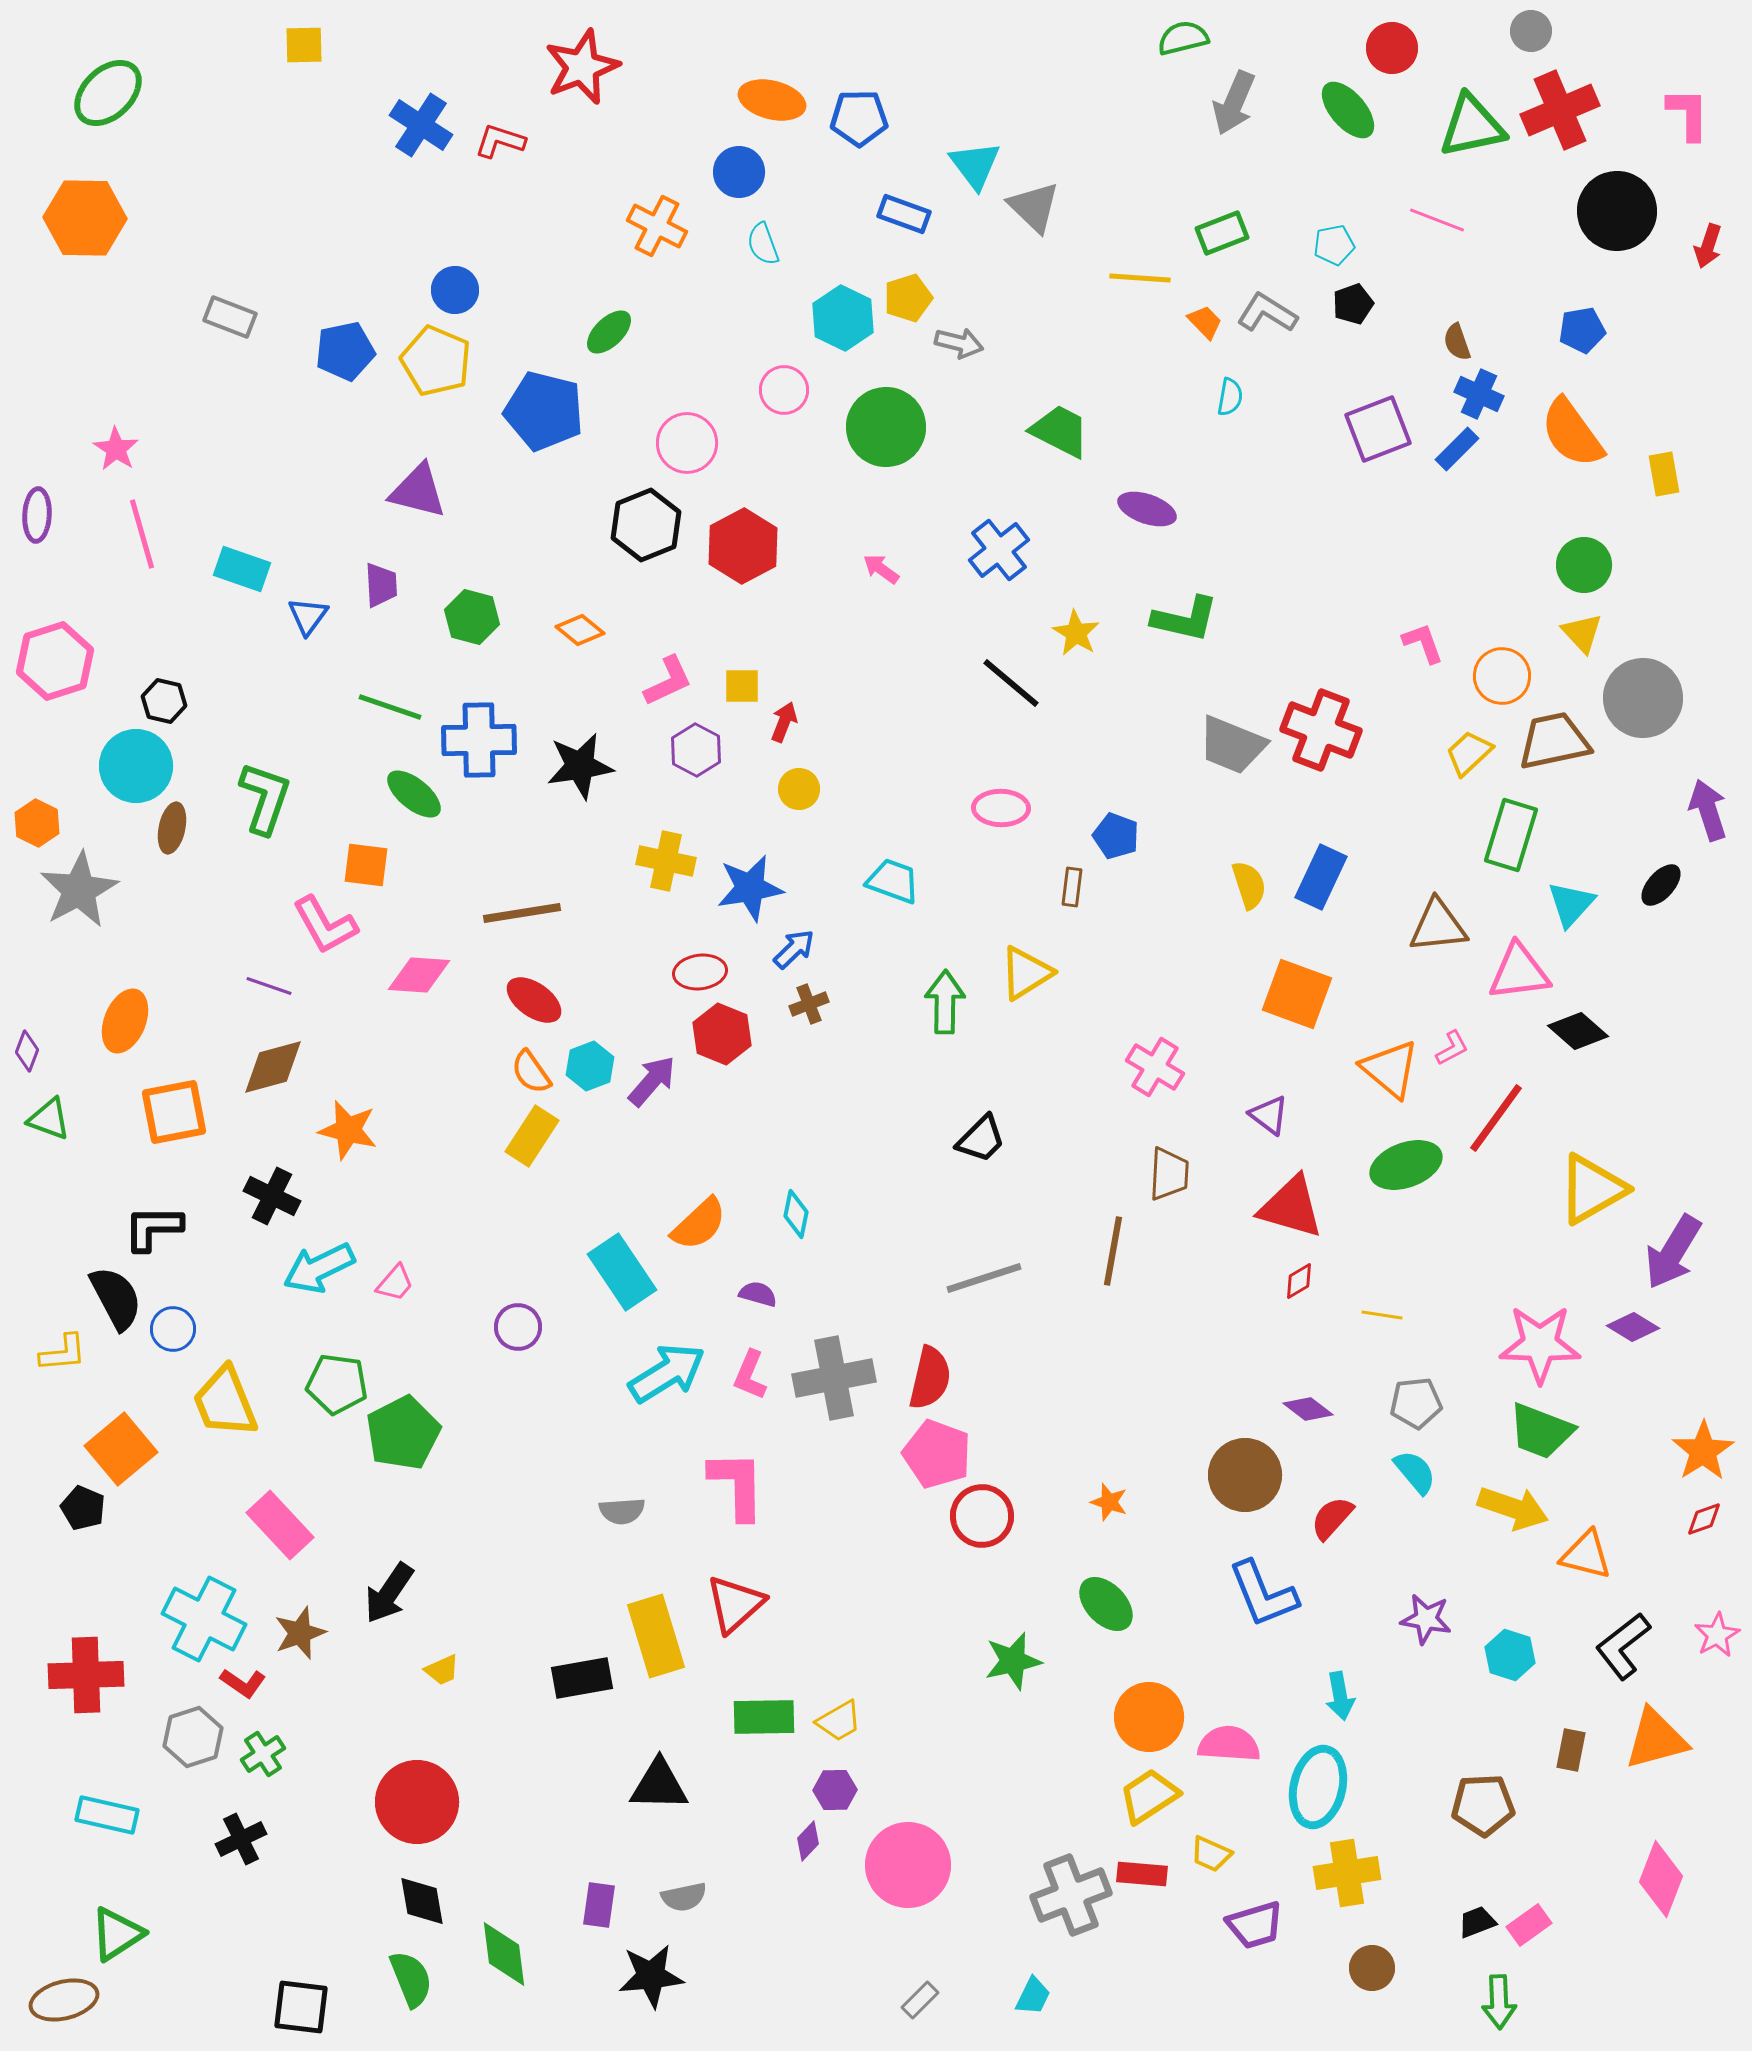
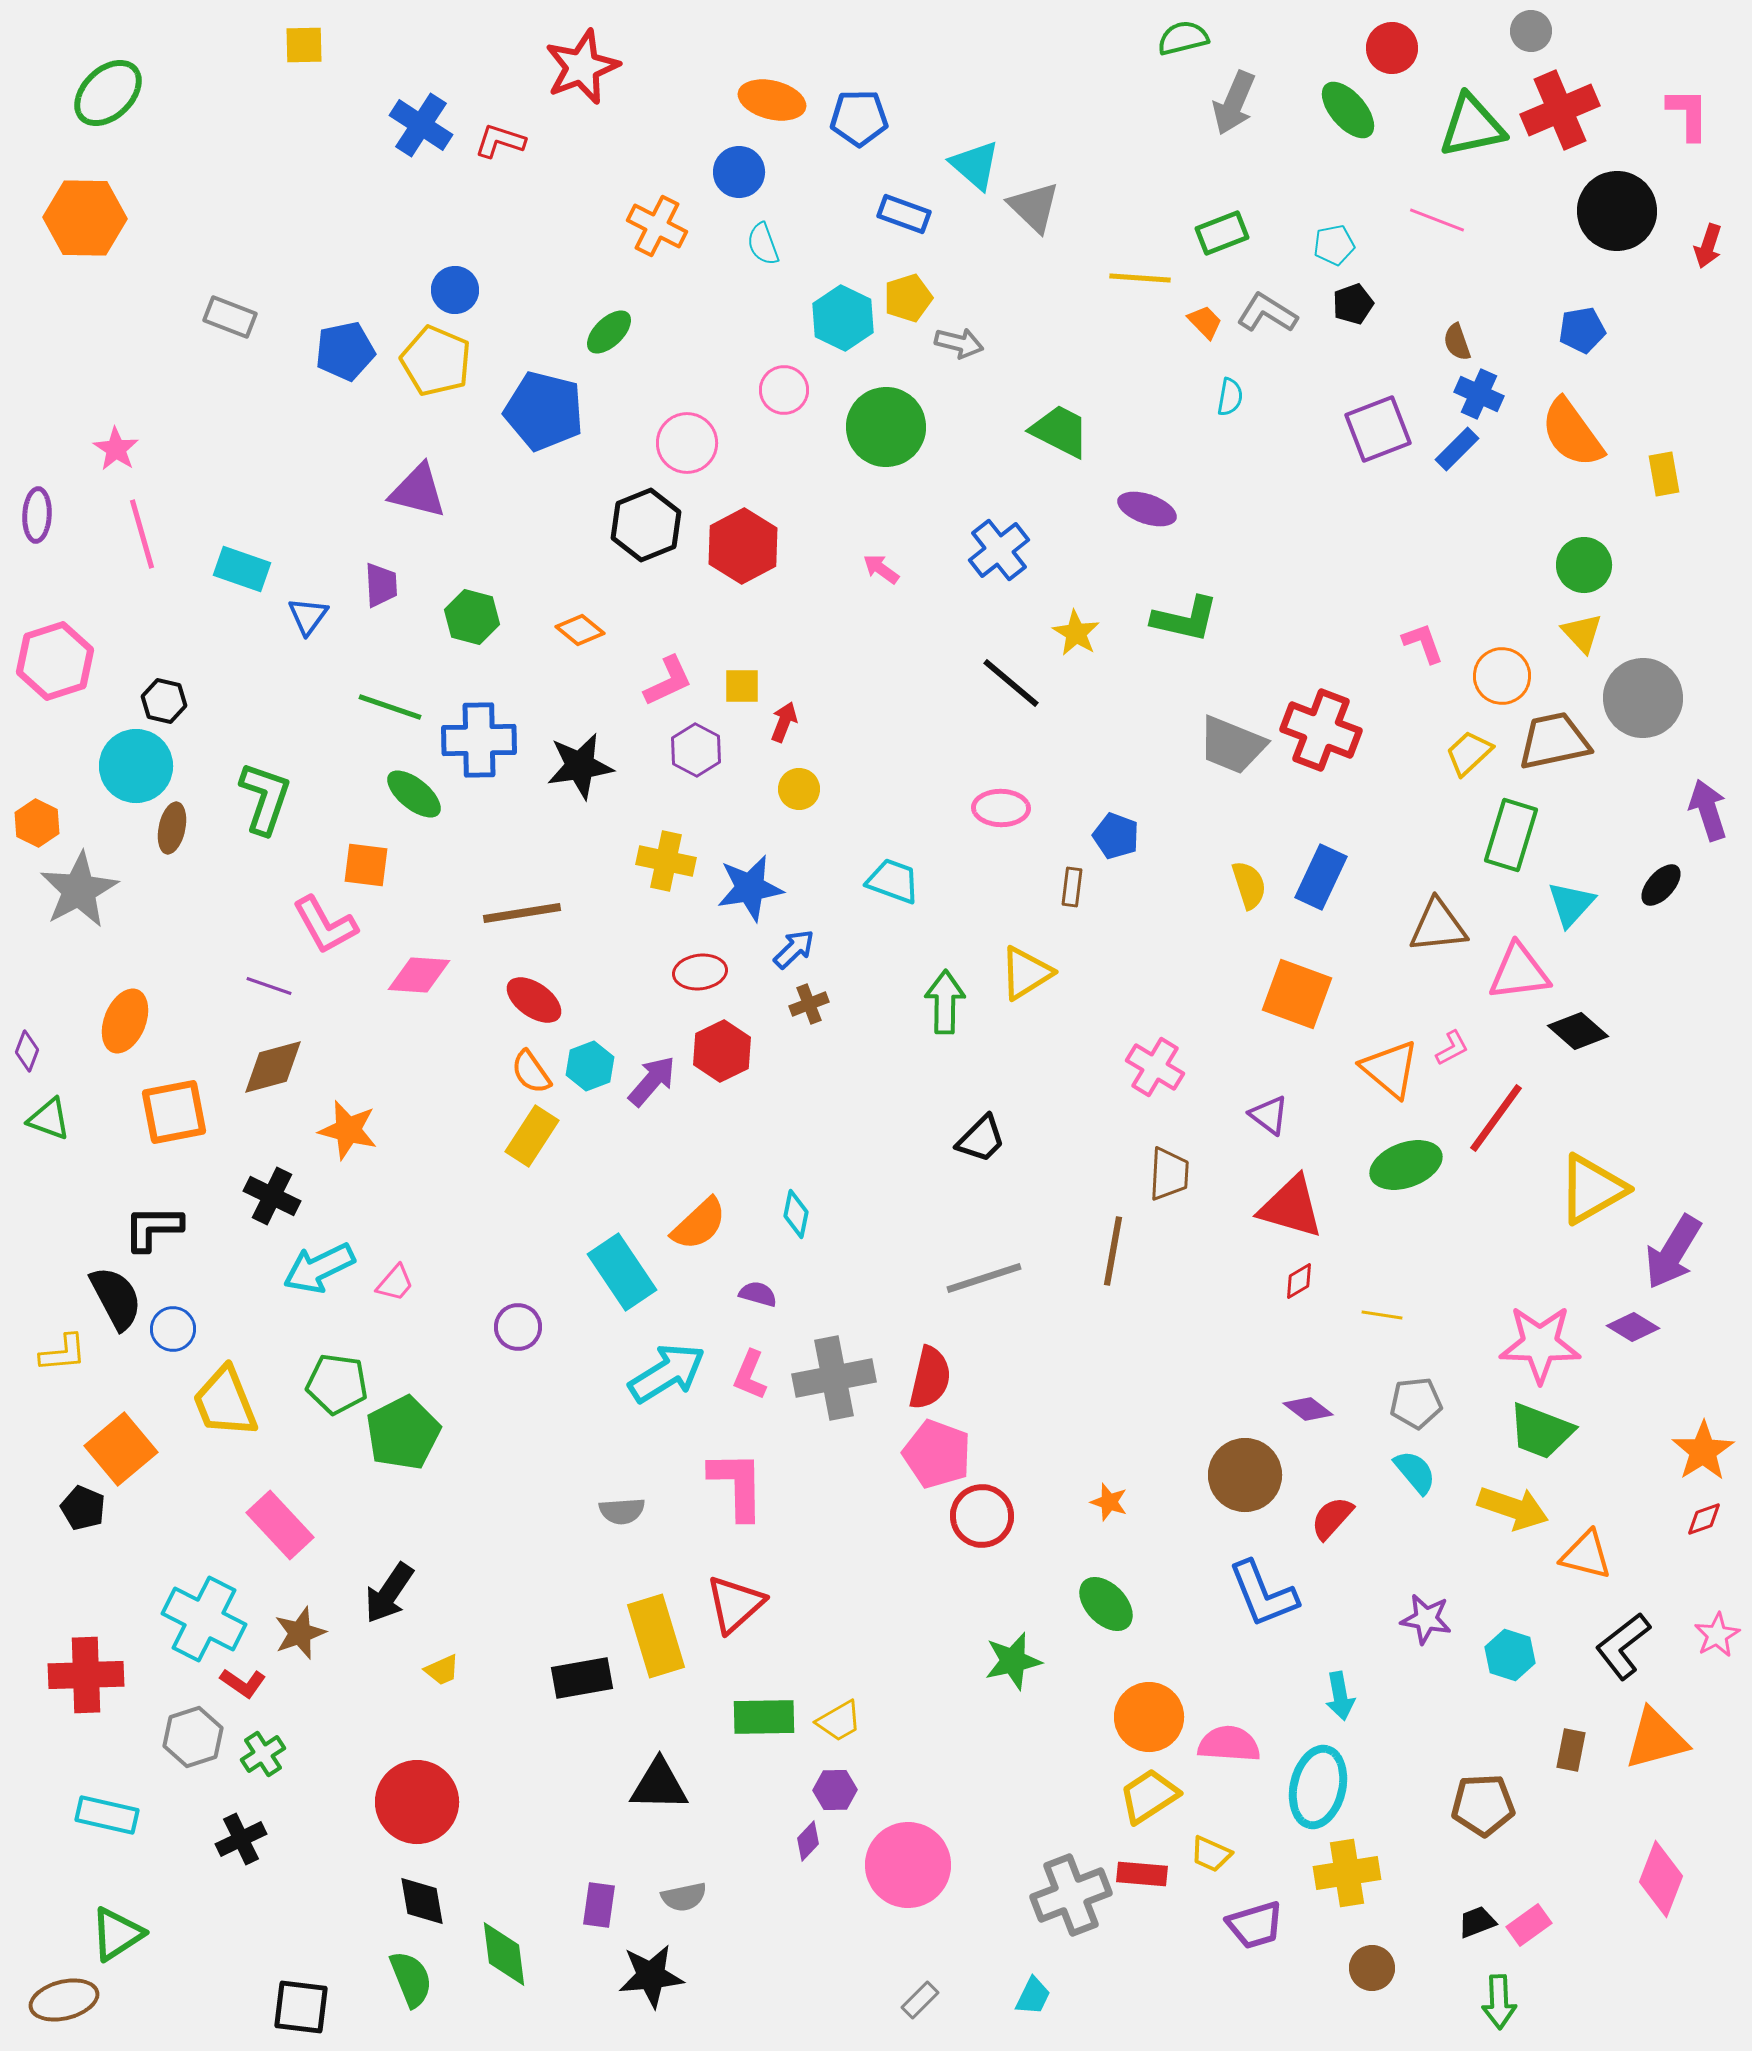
cyan triangle at (975, 165): rotated 12 degrees counterclockwise
red hexagon at (722, 1034): moved 17 px down; rotated 12 degrees clockwise
